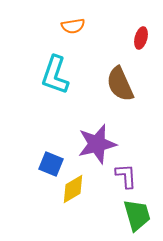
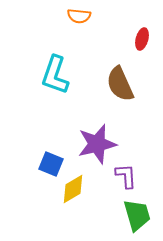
orange semicircle: moved 6 px right, 10 px up; rotated 15 degrees clockwise
red ellipse: moved 1 px right, 1 px down
